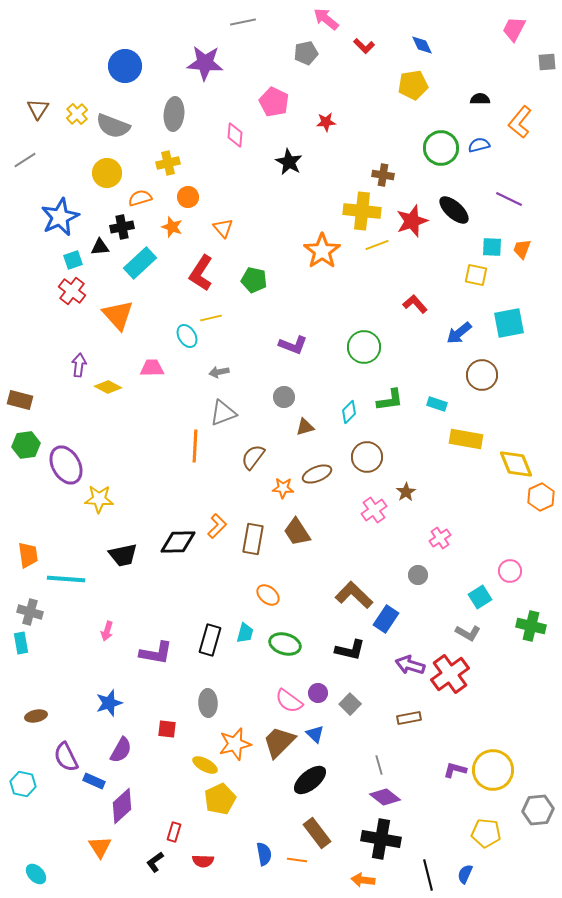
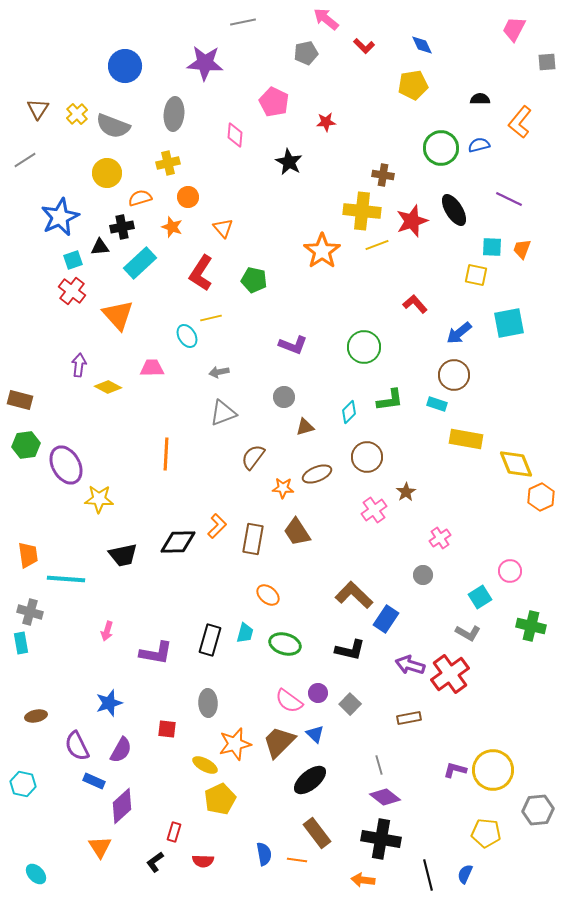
black ellipse at (454, 210): rotated 16 degrees clockwise
brown circle at (482, 375): moved 28 px left
orange line at (195, 446): moved 29 px left, 8 px down
gray circle at (418, 575): moved 5 px right
purple semicircle at (66, 757): moved 11 px right, 11 px up
